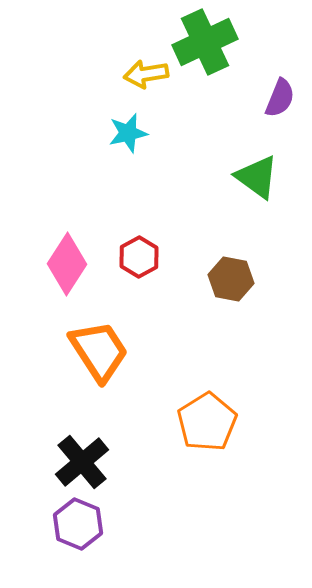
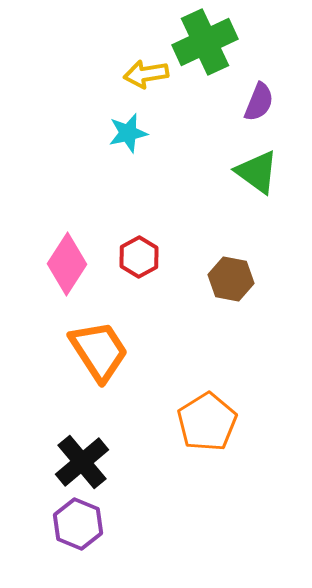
purple semicircle: moved 21 px left, 4 px down
green triangle: moved 5 px up
